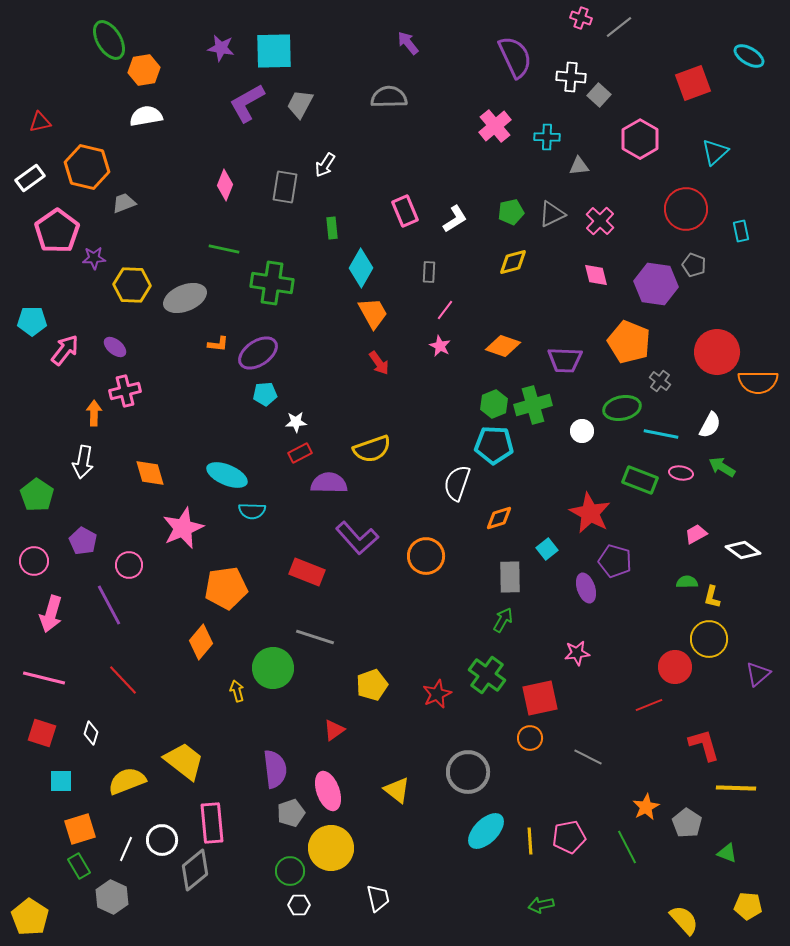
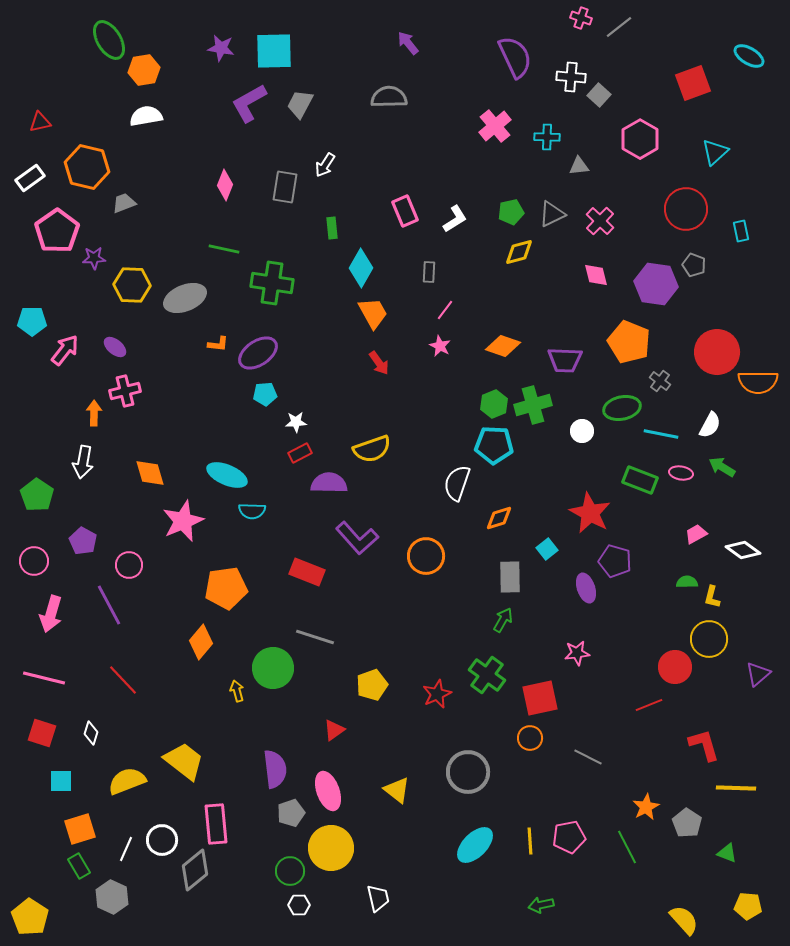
purple L-shape at (247, 103): moved 2 px right
yellow diamond at (513, 262): moved 6 px right, 10 px up
pink star at (183, 528): moved 7 px up
pink rectangle at (212, 823): moved 4 px right, 1 px down
cyan ellipse at (486, 831): moved 11 px left, 14 px down
